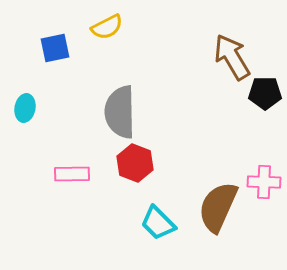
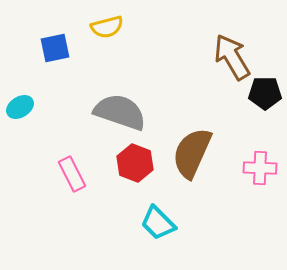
yellow semicircle: rotated 12 degrees clockwise
cyan ellipse: moved 5 px left, 1 px up; rotated 48 degrees clockwise
gray semicircle: rotated 110 degrees clockwise
pink rectangle: rotated 64 degrees clockwise
pink cross: moved 4 px left, 14 px up
brown semicircle: moved 26 px left, 54 px up
